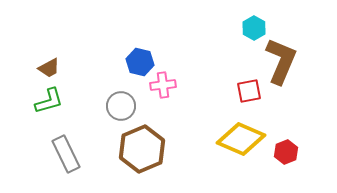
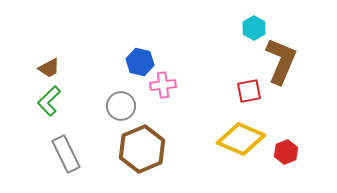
green L-shape: rotated 152 degrees clockwise
